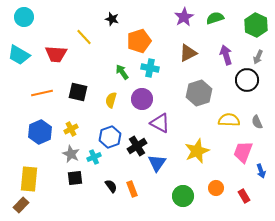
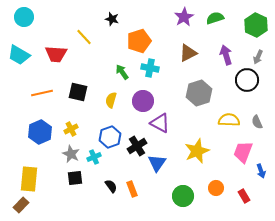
purple circle at (142, 99): moved 1 px right, 2 px down
